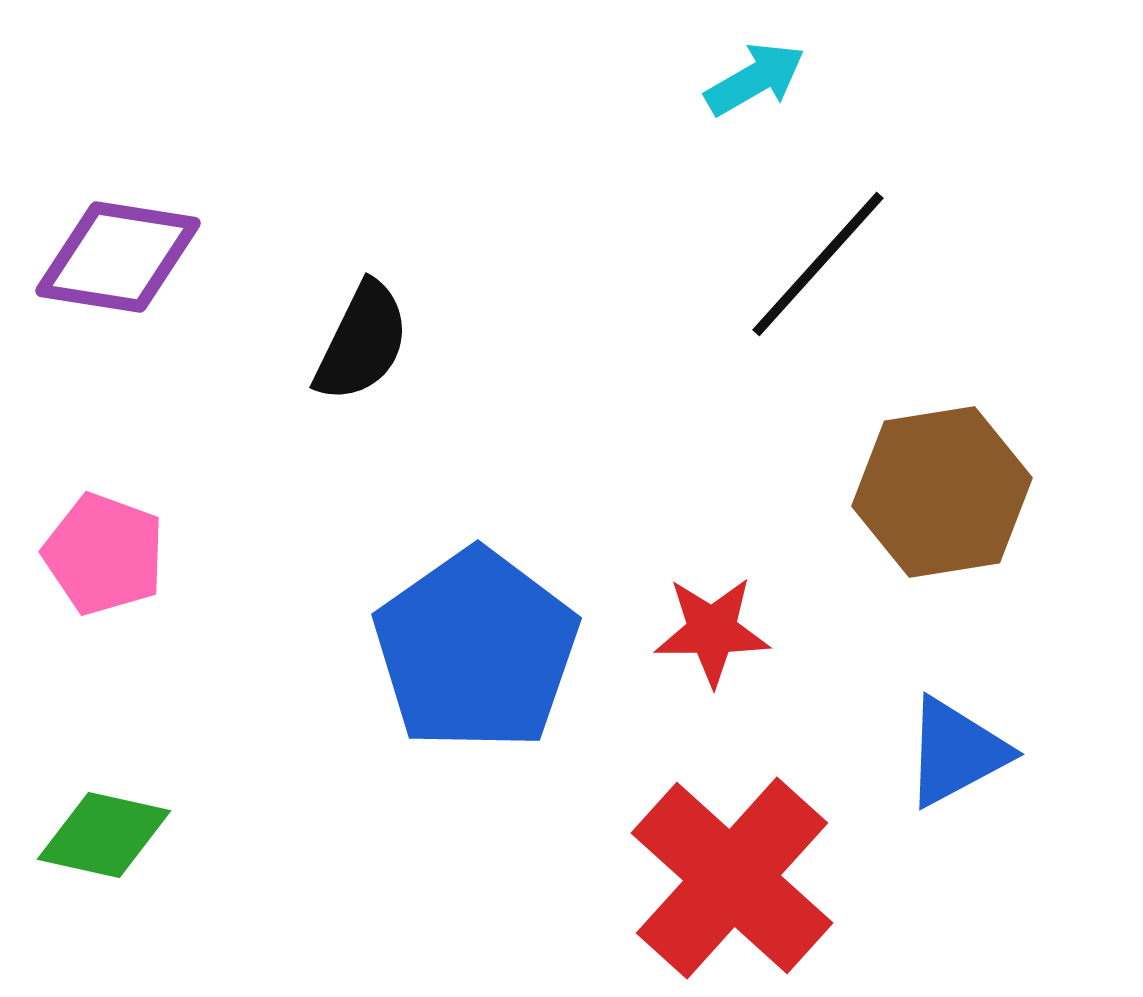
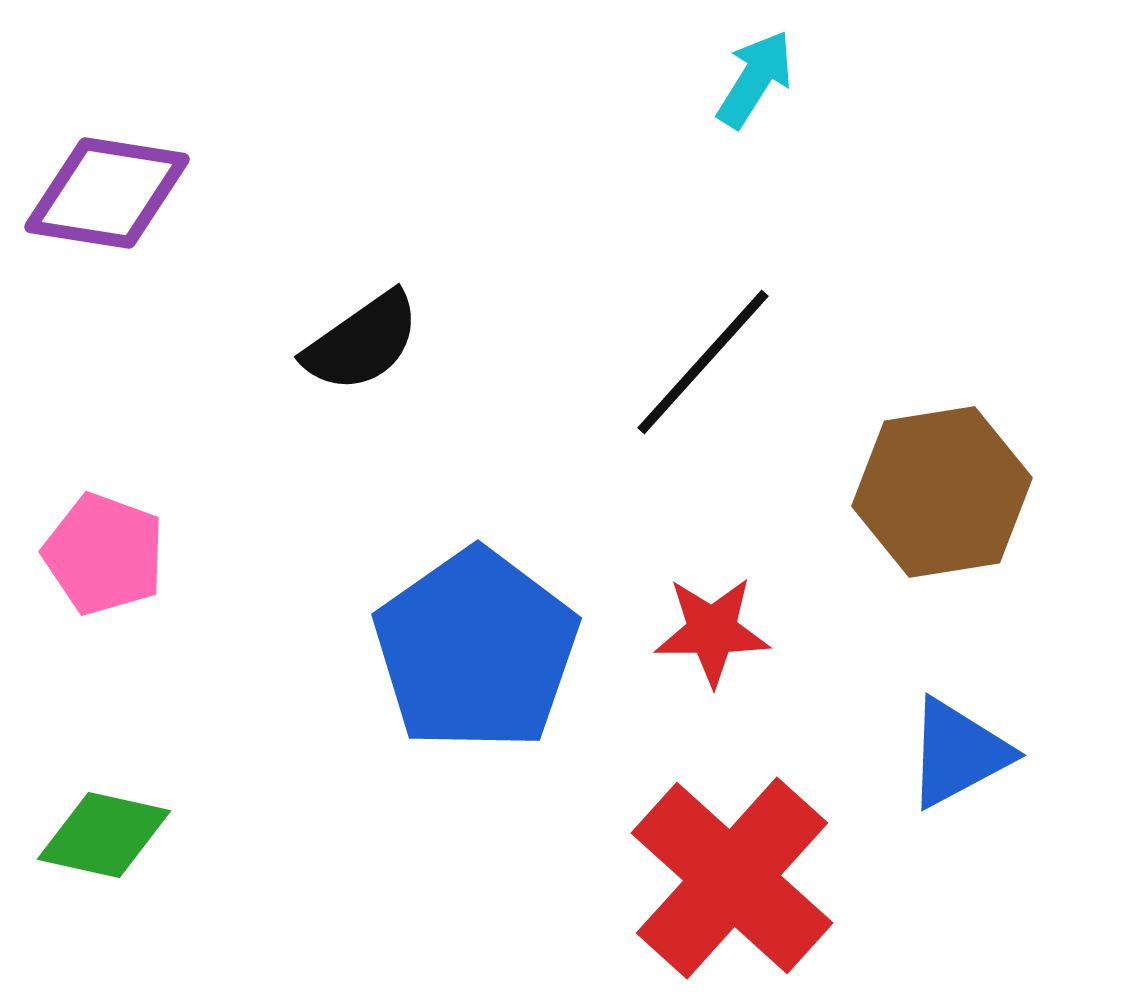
cyan arrow: rotated 28 degrees counterclockwise
purple diamond: moved 11 px left, 64 px up
black line: moved 115 px left, 98 px down
black semicircle: rotated 29 degrees clockwise
blue triangle: moved 2 px right, 1 px down
